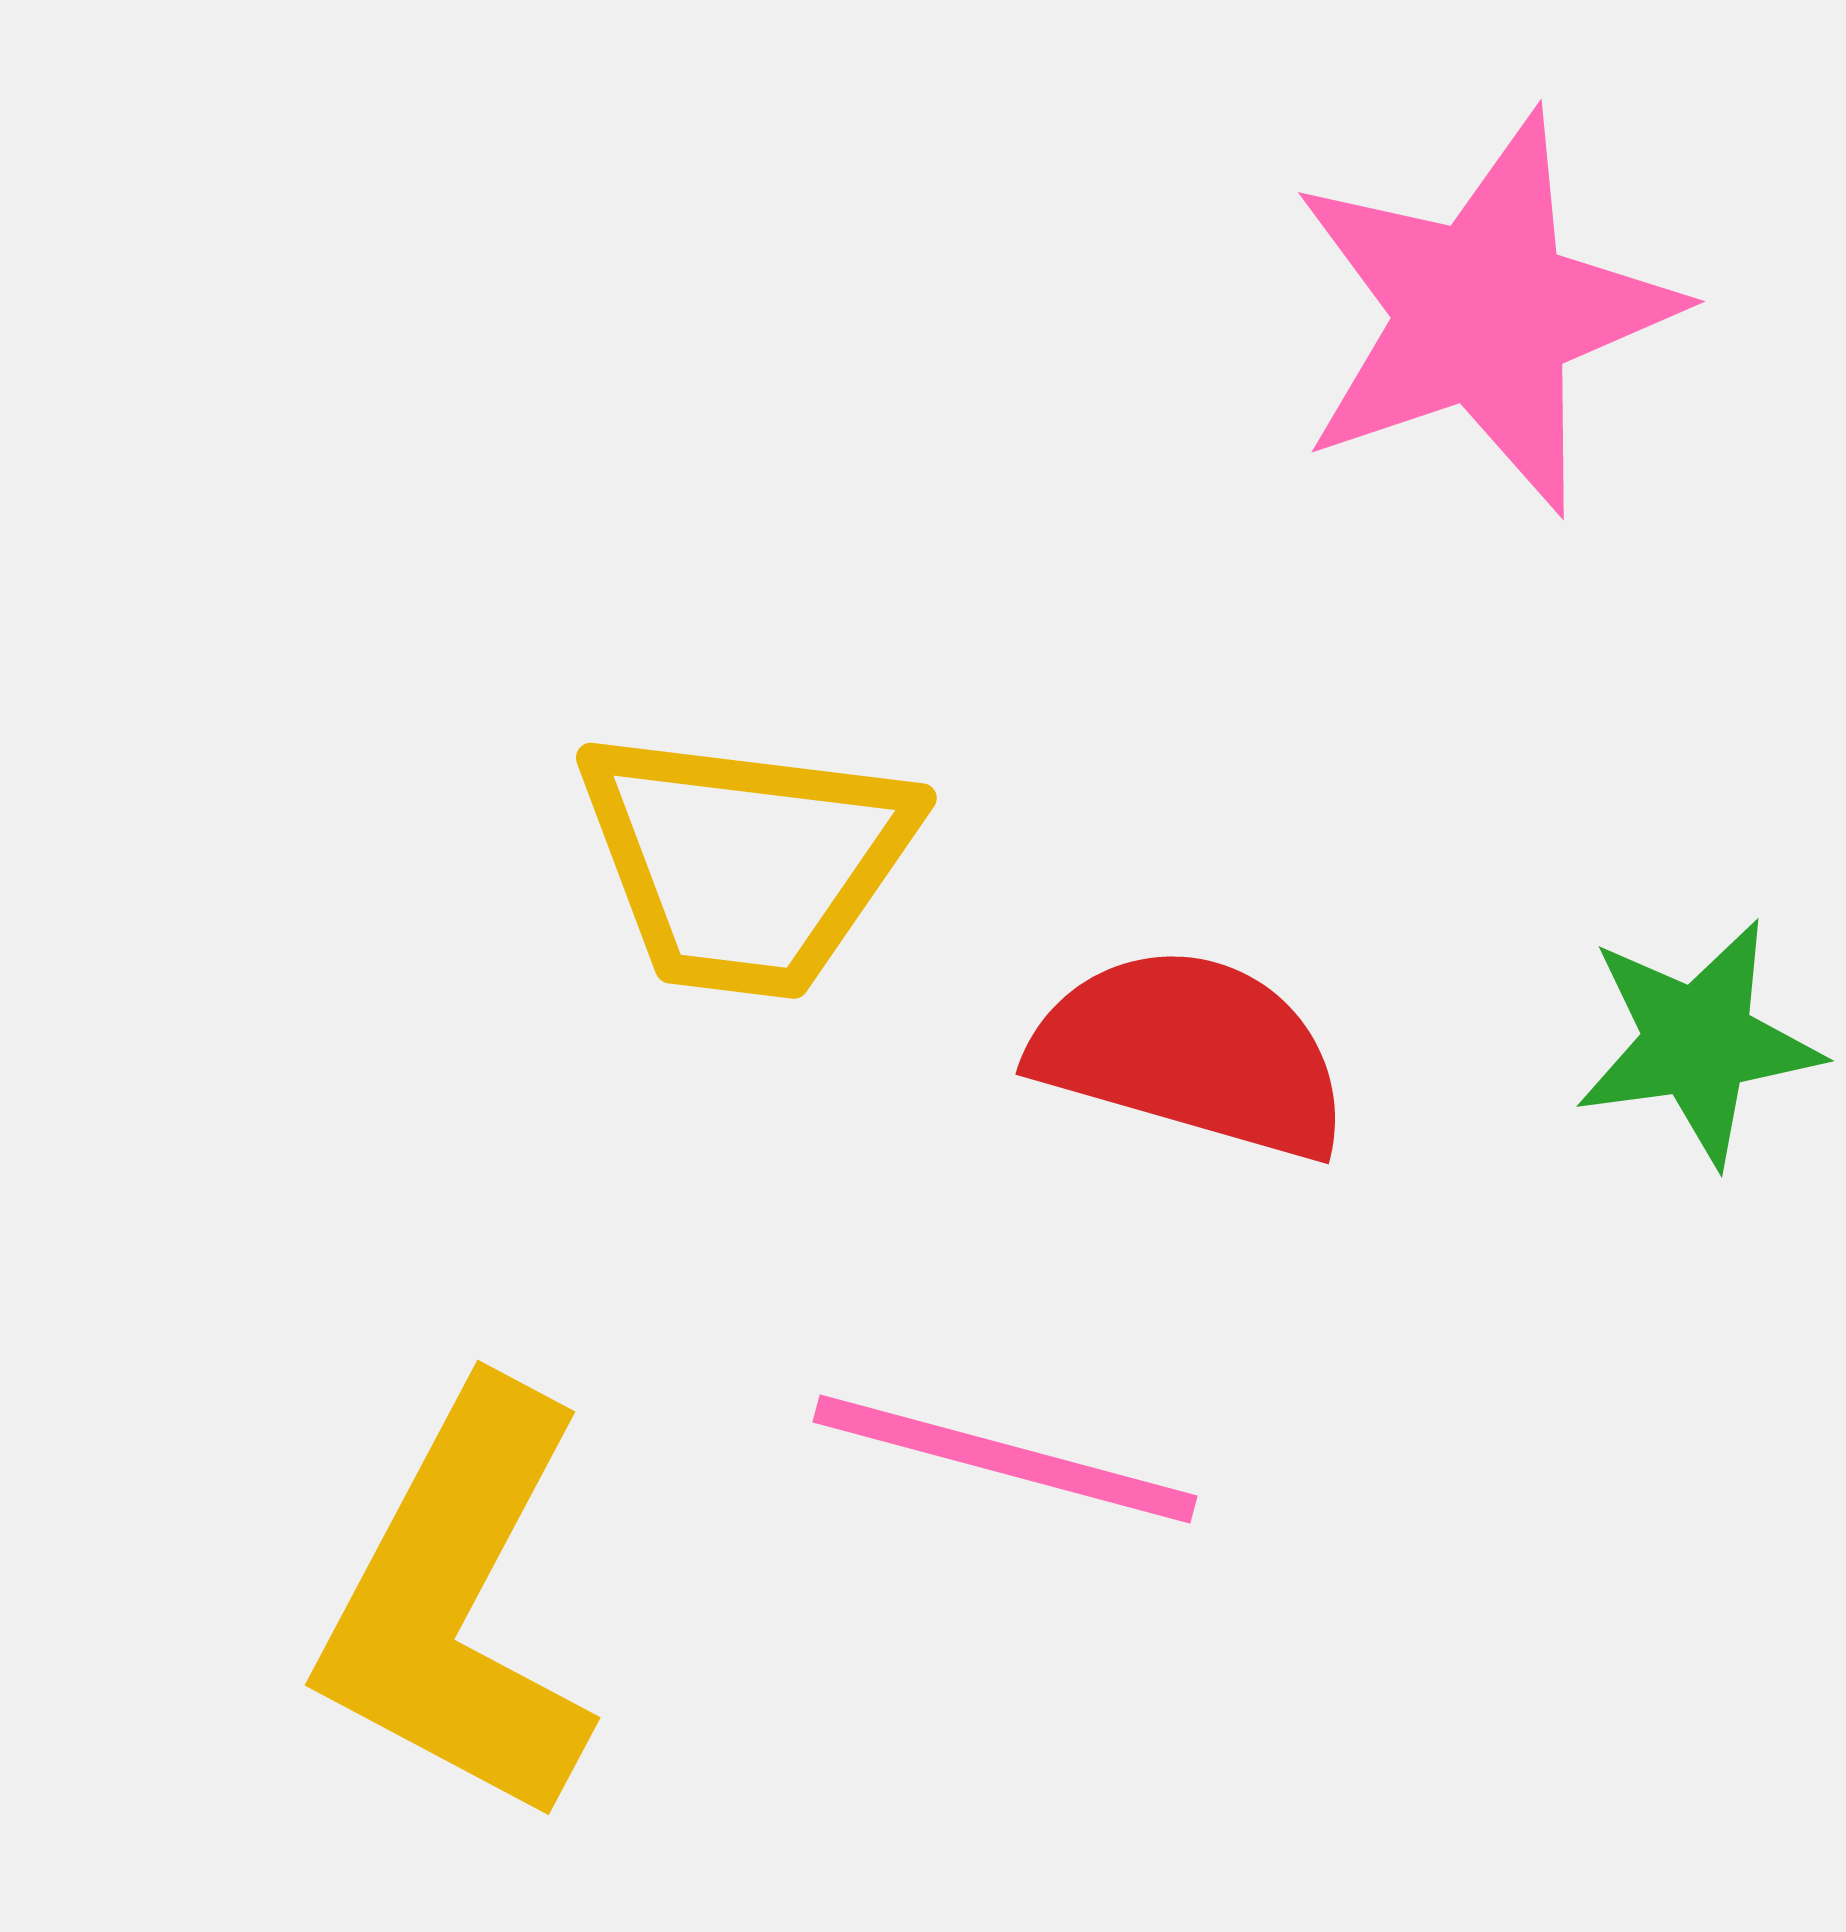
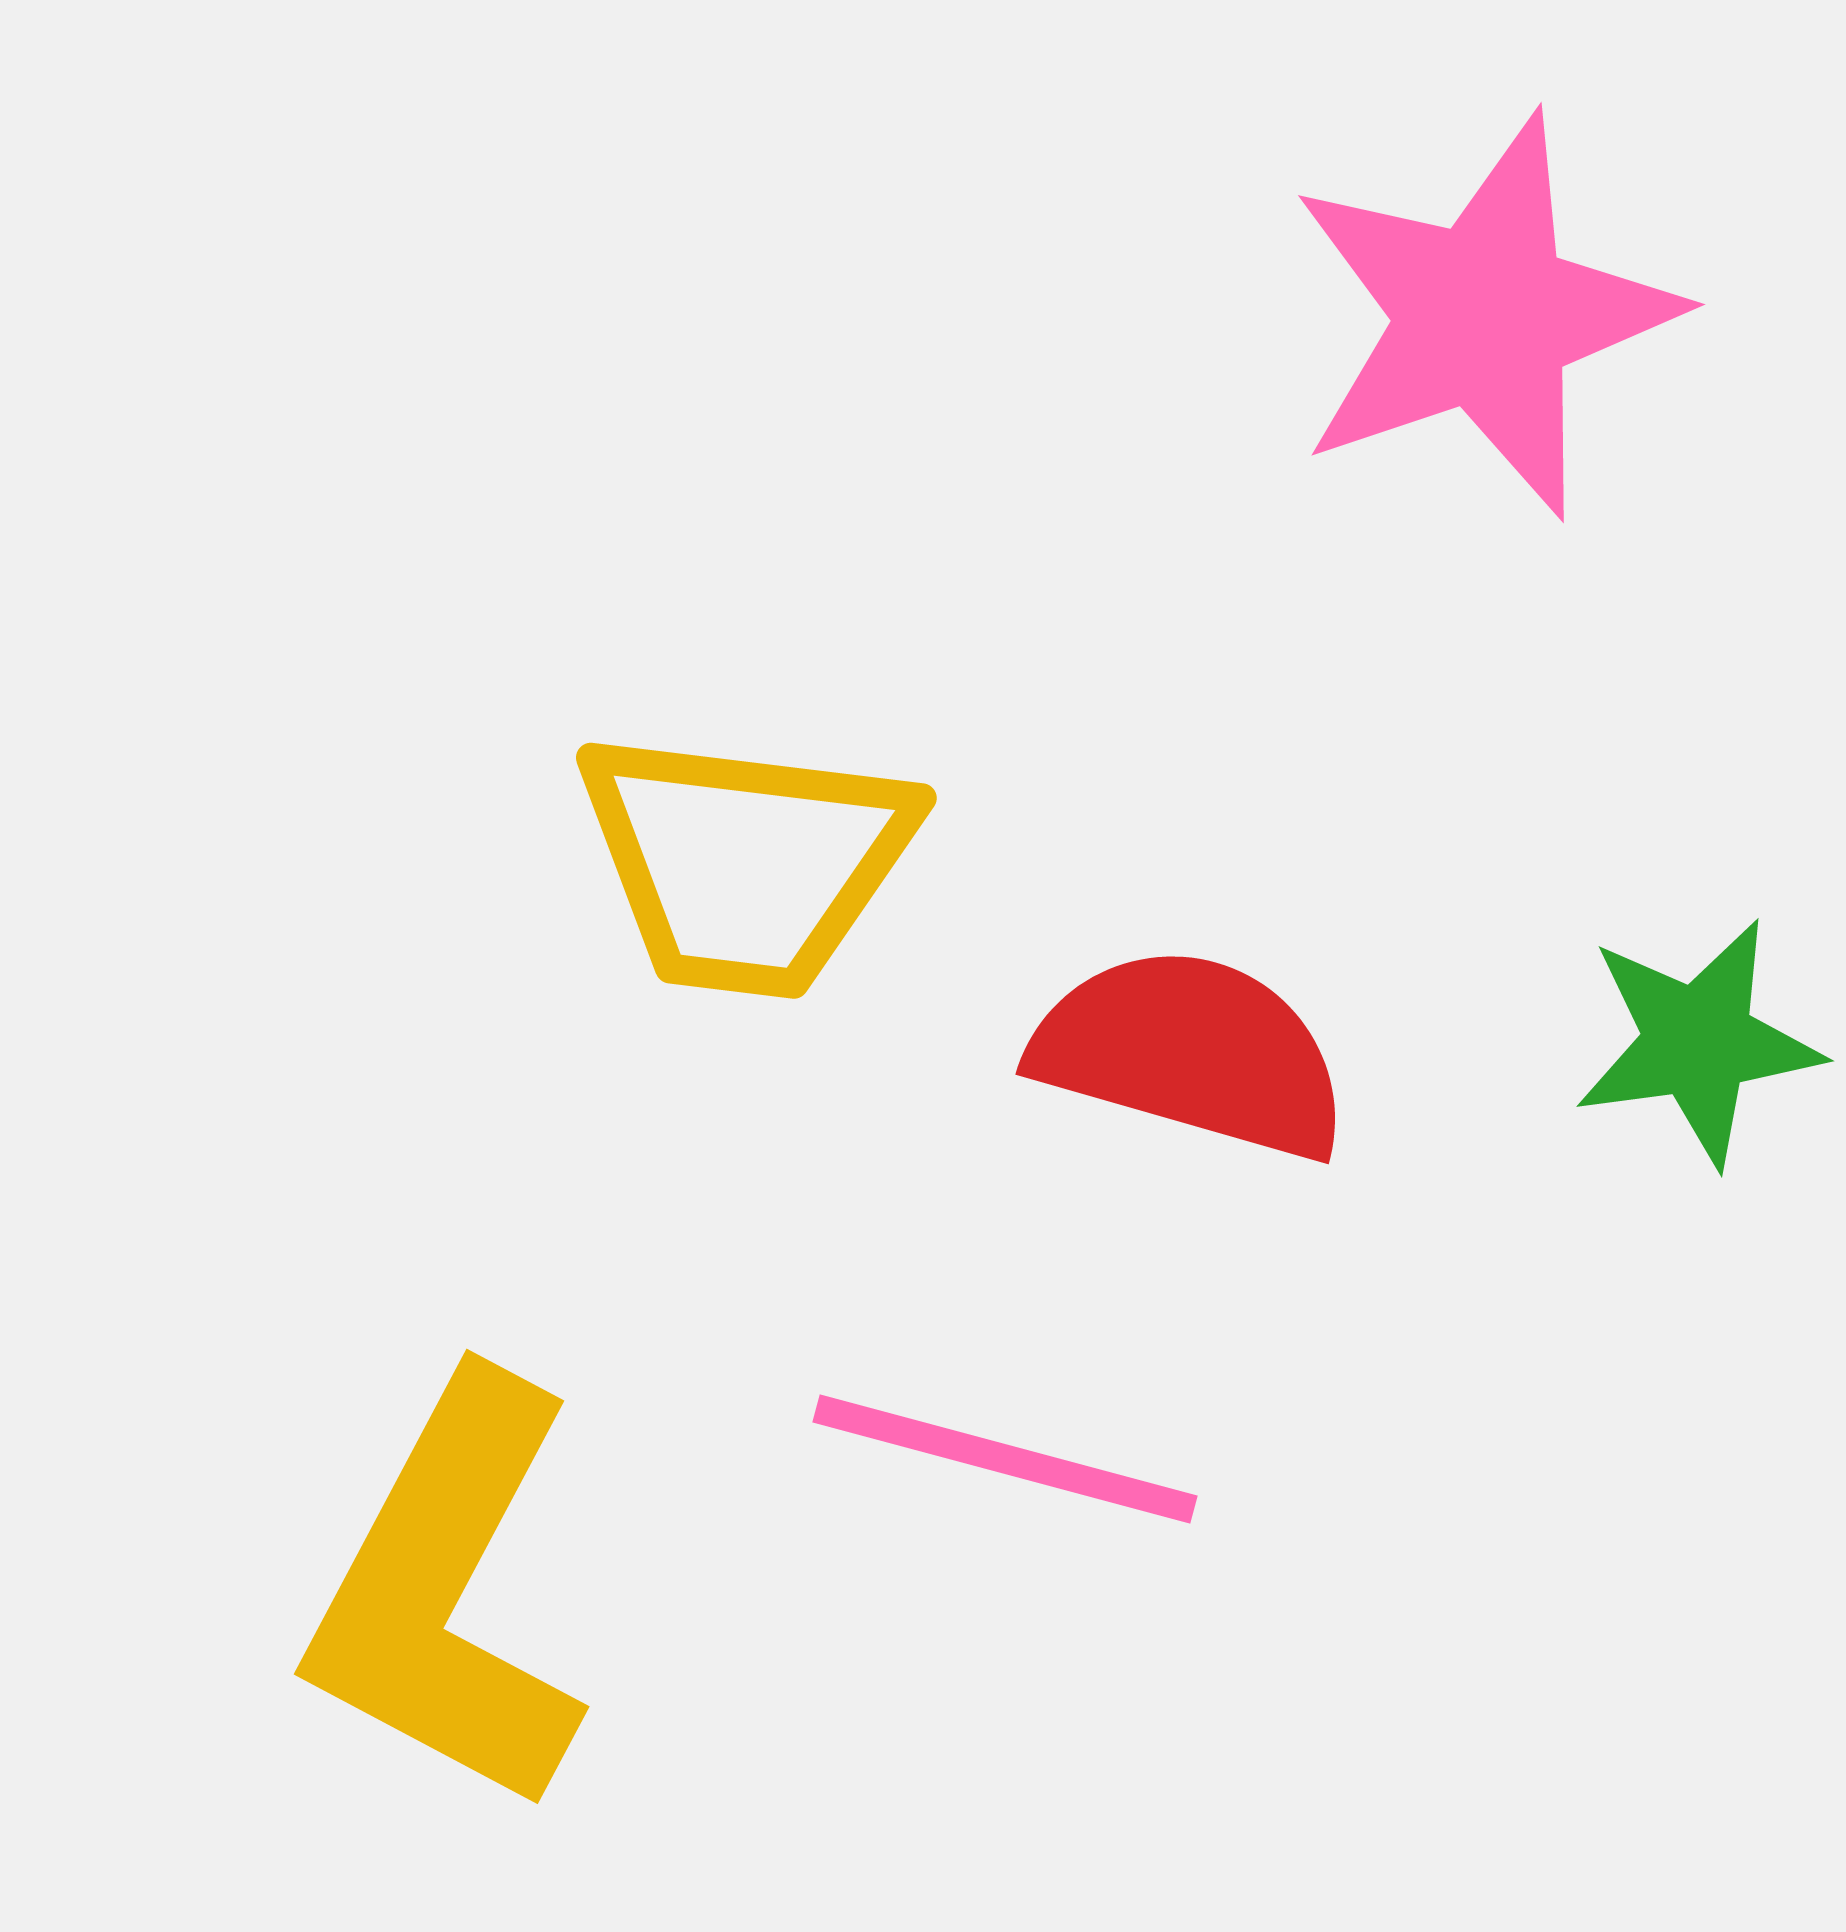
pink star: moved 3 px down
yellow L-shape: moved 11 px left, 11 px up
